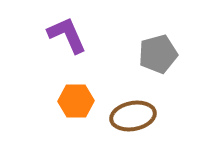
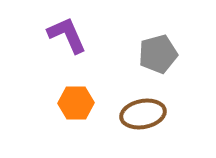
orange hexagon: moved 2 px down
brown ellipse: moved 10 px right, 2 px up
